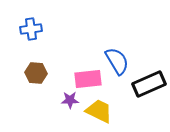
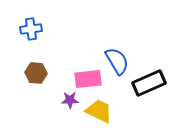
black rectangle: moved 1 px up
